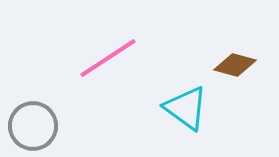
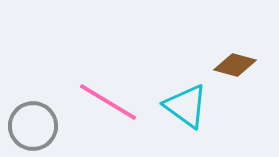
pink line: moved 44 px down; rotated 64 degrees clockwise
cyan triangle: moved 2 px up
